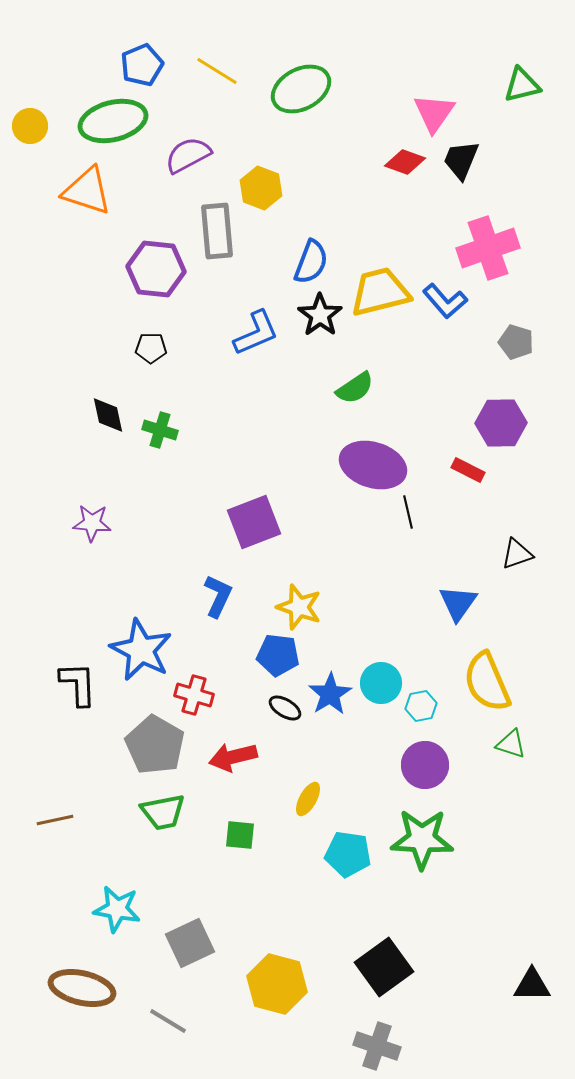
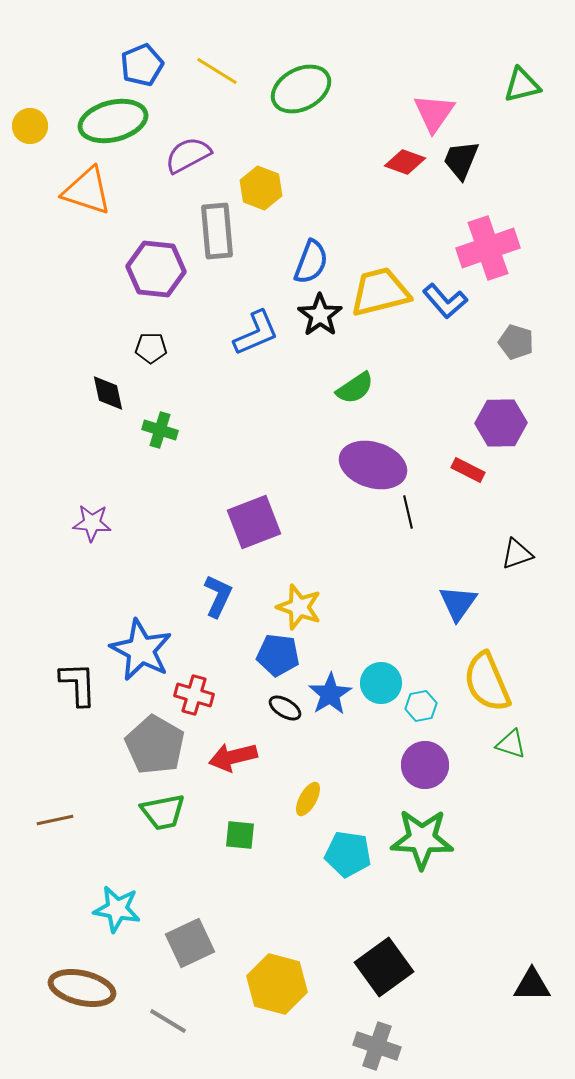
black diamond at (108, 415): moved 22 px up
